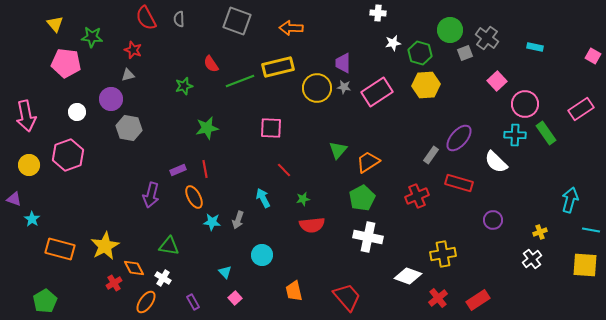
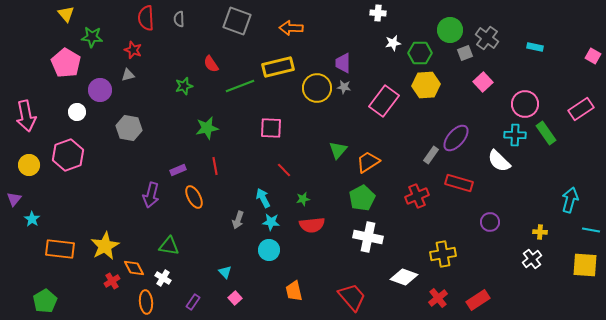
red semicircle at (146, 18): rotated 25 degrees clockwise
yellow triangle at (55, 24): moved 11 px right, 10 px up
green hexagon at (420, 53): rotated 15 degrees counterclockwise
pink pentagon at (66, 63): rotated 24 degrees clockwise
green line at (240, 81): moved 5 px down
pink square at (497, 81): moved 14 px left, 1 px down
pink rectangle at (377, 92): moved 7 px right, 9 px down; rotated 20 degrees counterclockwise
purple circle at (111, 99): moved 11 px left, 9 px up
purple ellipse at (459, 138): moved 3 px left
white semicircle at (496, 162): moved 3 px right, 1 px up
red line at (205, 169): moved 10 px right, 3 px up
purple triangle at (14, 199): rotated 49 degrees clockwise
purple circle at (493, 220): moved 3 px left, 2 px down
cyan star at (212, 222): moved 59 px right
yellow cross at (540, 232): rotated 24 degrees clockwise
orange rectangle at (60, 249): rotated 8 degrees counterclockwise
cyan circle at (262, 255): moved 7 px right, 5 px up
white diamond at (408, 276): moved 4 px left, 1 px down
red cross at (114, 283): moved 2 px left, 2 px up
red trapezoid at (347, 297): moved 5 px right
orange ellipse at (146, 302): rotated 40 degrees counterclockwise
purple rectangle at (193, 302): rotated 63 degrees clockwise
